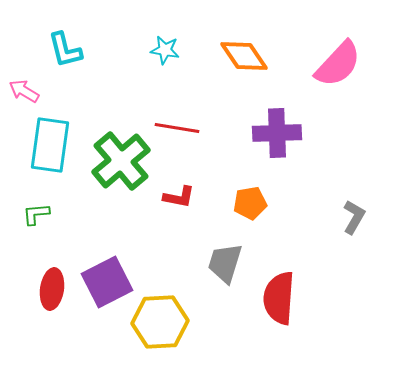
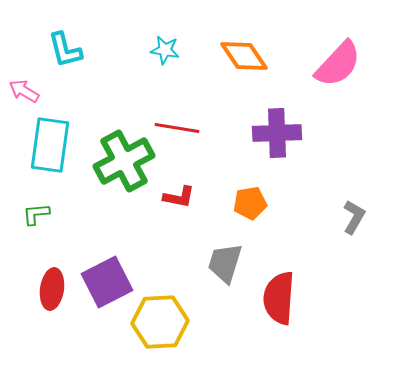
green cross: moved 3 px right; rotated 12 degrees clockwise
